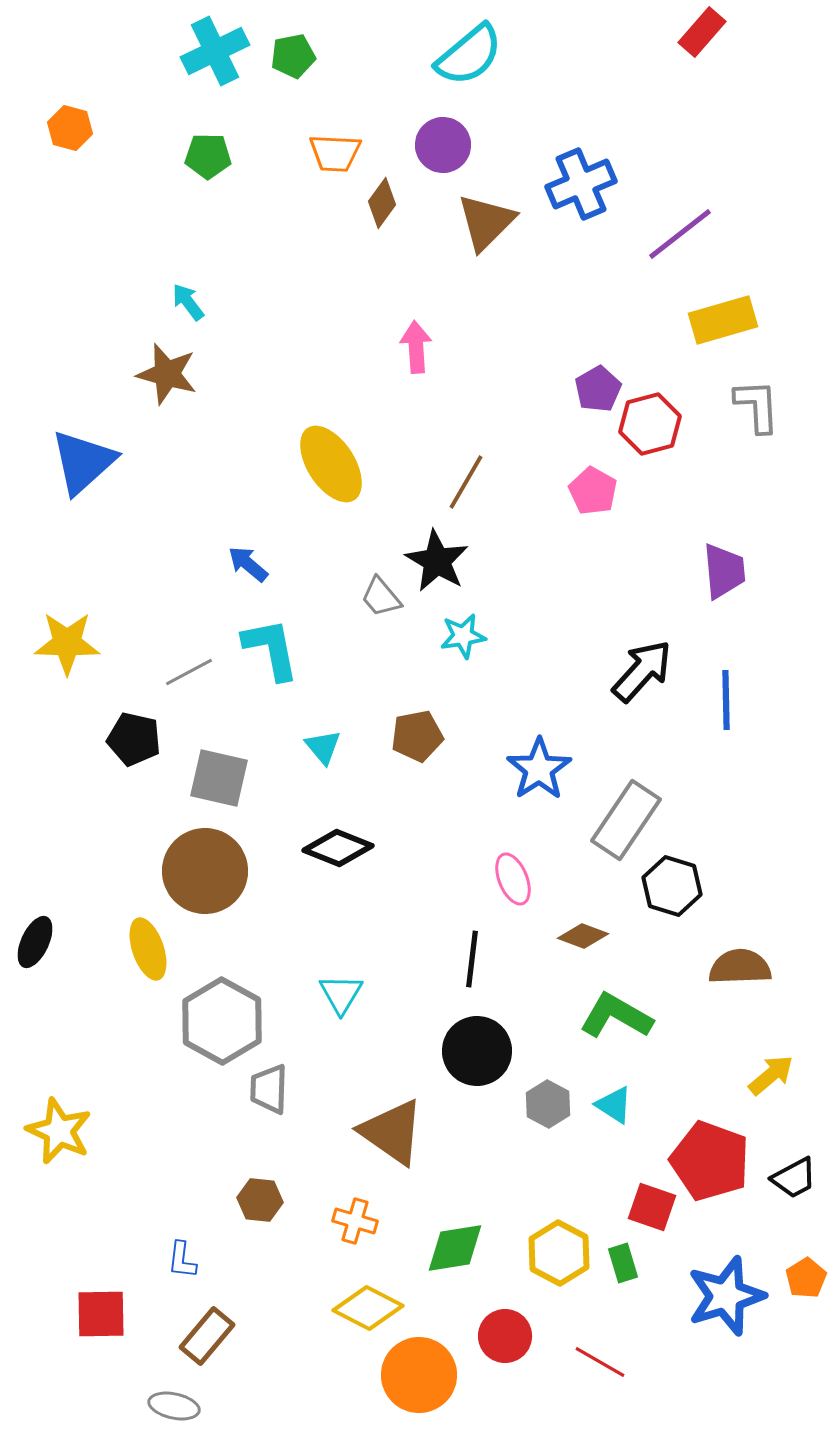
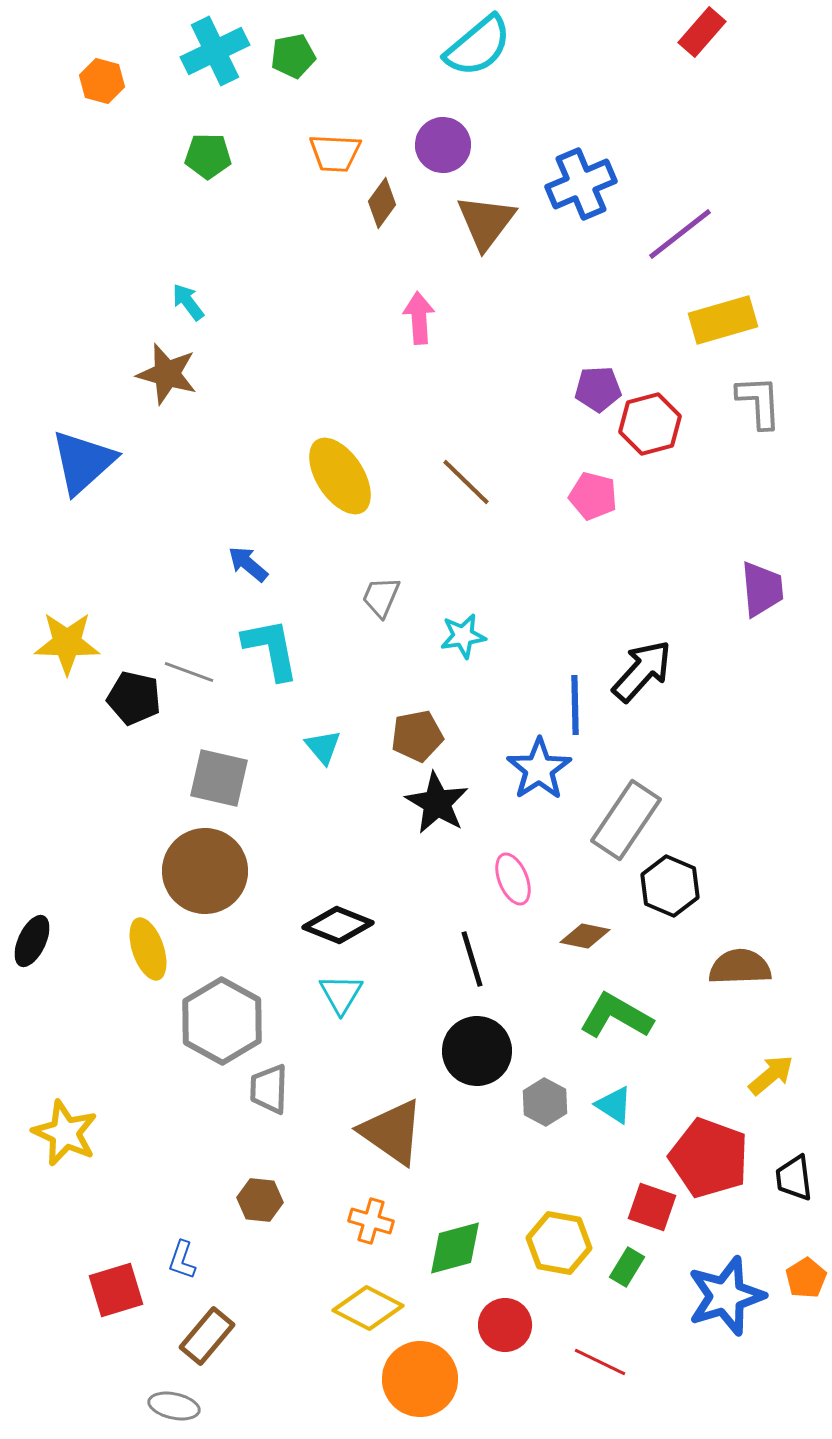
cyan semicircle at (469, 55): moved 9 px right, 9 px up
orange hexagon at (70, 128): moved 32 px right, 47 px up
brown triangle at (486, 222): rotated 8 degrees counterclockwise
pink arrow at (416, 347): moved 3 px right, 29 px up
purple pentagon at (598, 389): rotated 27 degrees clockwise
gray L-shape at (757, 406): moved 2 px right, 4 px up
yellow ellipse at (331, 464): moved 9 px right, 12 px down
brown line at (466, 482): rotated 76 degrees counterclockwise
pink pentagon at (593, 491): moved 5 px down; rotated 15 degrees counterclockwise
black star at (437, 561): moved 242 px down
purple trapezoid at (724, 571): moved 38 px right, 18 px down
gray trapezoid at (381, 597): rotated 63 degrees clockwise
gray line at (189, 672): rotated 48 degrees clockwise
blue line at (726, 700): moved 151 px left, 5 px down
black pentagon at (134, 739): moved 41 px up
black diamond at (338, 848): moved 77 px down
black hexagon at (672, 886): moved 2 px left; rotated 6 degrees clockwise
brown diamond at (583, 936): moved 2 px right; rotated 9 degrees counterclockwise
black ellipse at (35, 942): moved 3 px left, 1 px up
black line at (472, 959): rotated 24 degrees counterclockwise
gray hexagon at (548, 1104): moved 3 px left, 2 px up
yellow star at (59, 1131): moved 6 px right, 2 px down
red pentagon at (710, 1161): moved 1 px left, 3 px up
black trapezoid at (794, 1178): rotated 111 degrees clockwise
orange cross at (355, 1221): moved 16 px right
green diamond at (455, 1248): rotated 6 degrees counterclockwise
yellow hexagon at (559, 1253): moved 10 px up; rotated 18 degrees counterclockwise
blue L-shape at (182, 1260): rotated 12 degrees clockwise
green rectangle at (623, 1263): moved 4 px right, 4 px down; rotated 48 degrees clockwise
red square at (101, 1314): moved 15 px right, 24 px up; rotated 16 degrees counterclockwise
red circle at (505, 1336): moved 11 px up
red line at (600, 1362): rotated 4 degrees counterclockwise
orange circle at (419, 1375): moved 1 px right, 4 px down
